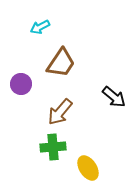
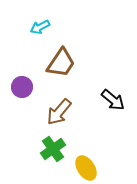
purple circle: moved 1 px right, 3 px down
black arrow: moved 1 px left, 3 px down
brown arrow: moved 1 px left
green cross: moved 2 px down; rotated 30 degrees counterclockwise
yellow ellipse: moved 2 px left
